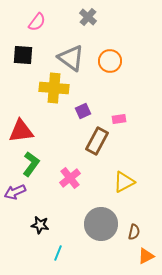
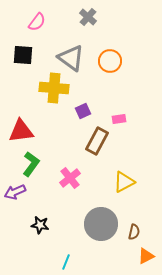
cyan line: moved 8 px right, 9 px down
